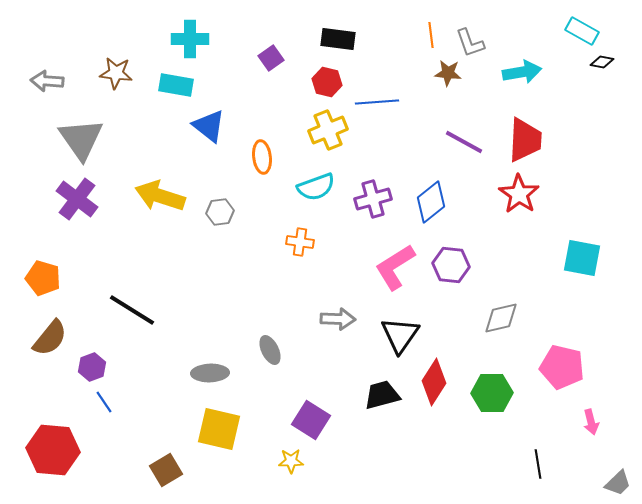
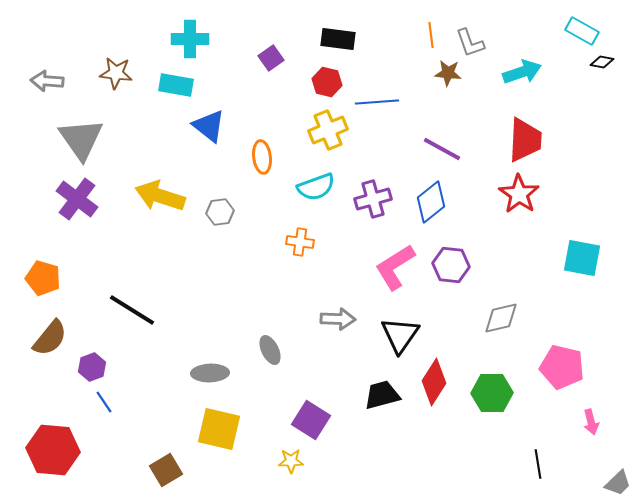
cyan arrow at (522, 72): rotated 9 degrees counterclockwise
purple line at (464, 142): moved 22 px left, 7 px down
